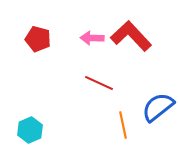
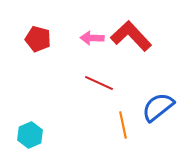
cyan hexagon: moved 5 px down
